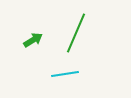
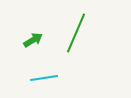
cyan line: moved 21 px left, 4 px down
